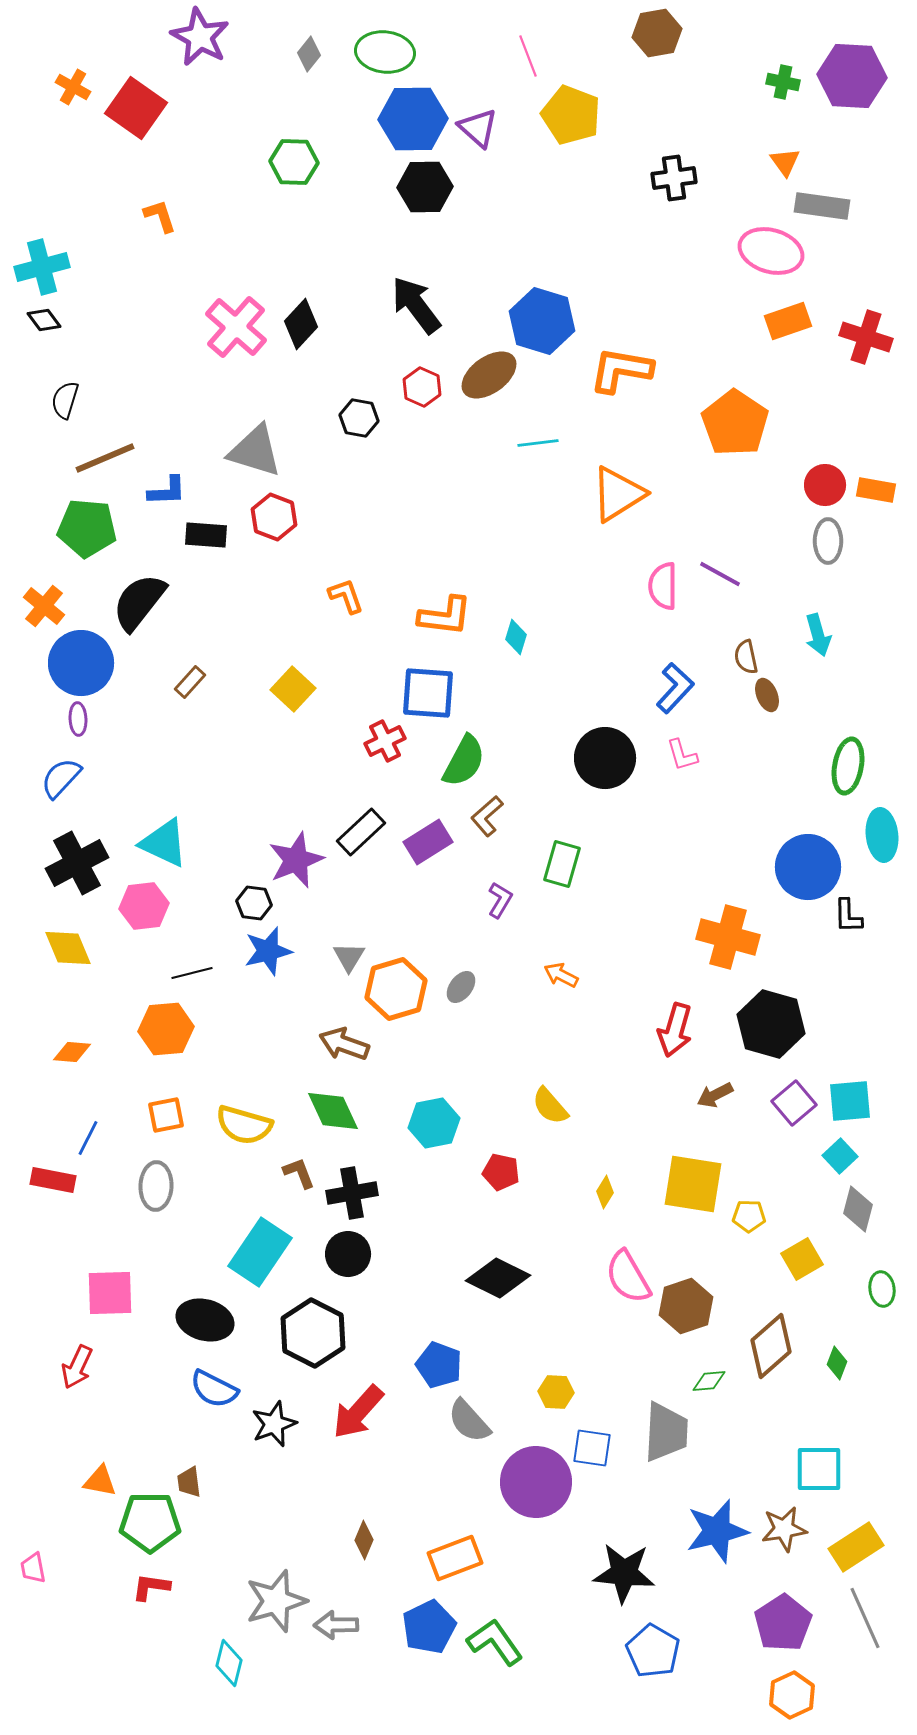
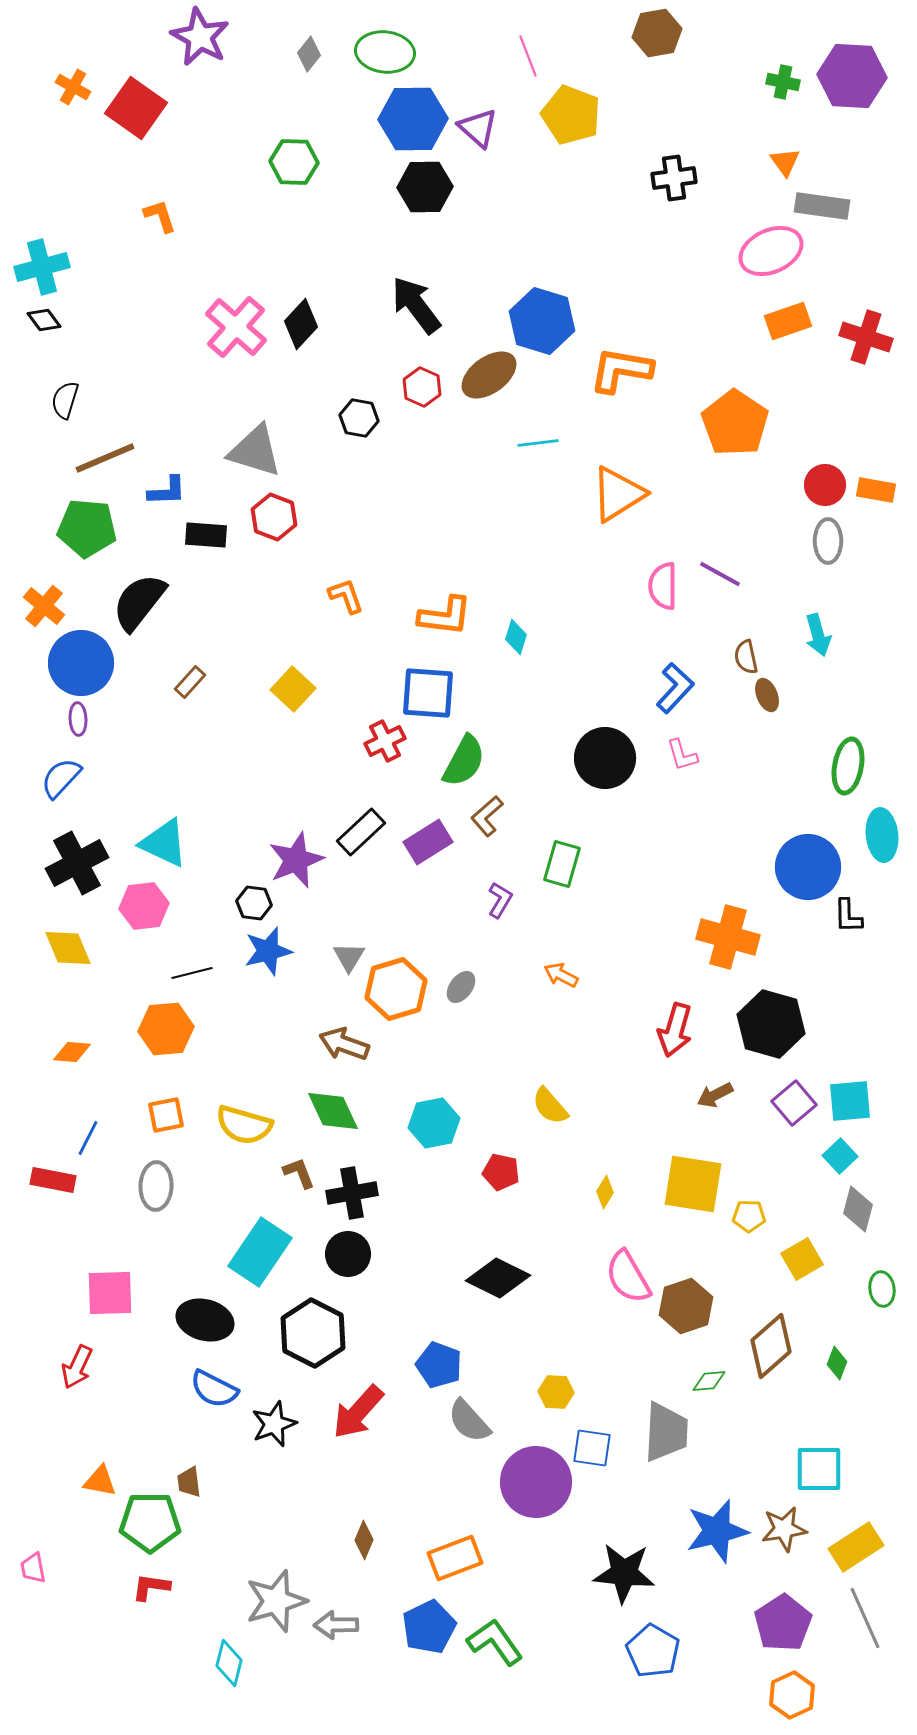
pink ellipse at (771, 251): rotated 40 degrees counterclockwise
